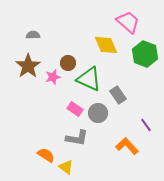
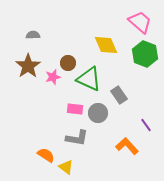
pink trapezoid: moved 12 px right
gray rectangle: moved 1 px right
pink rectangle: rotated 28 degrees counterclockwise
